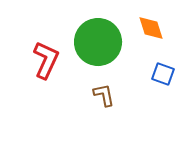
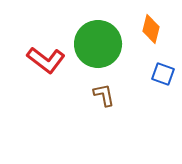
orange diamond: moved 1 px down; rotated 32 degrees clockwise
green circle: moved 2 px down
red L-shape: rotated 102 degrees clockwise
